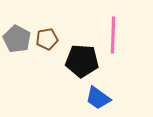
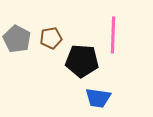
brown pentagon: moved 4 px right, 1 px up
blue trapezoid: rotated 28 degrees counterclockwise
